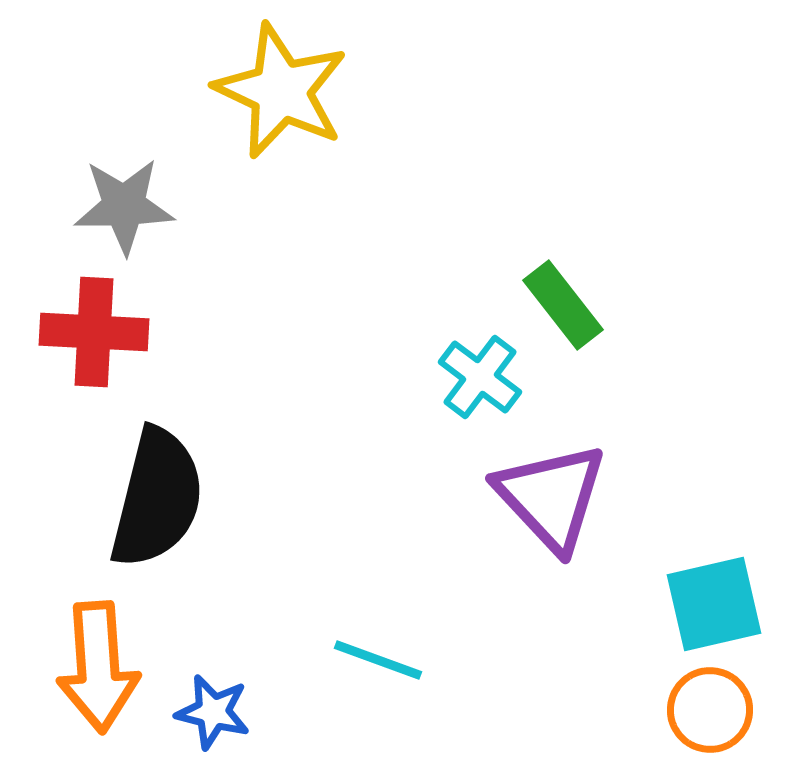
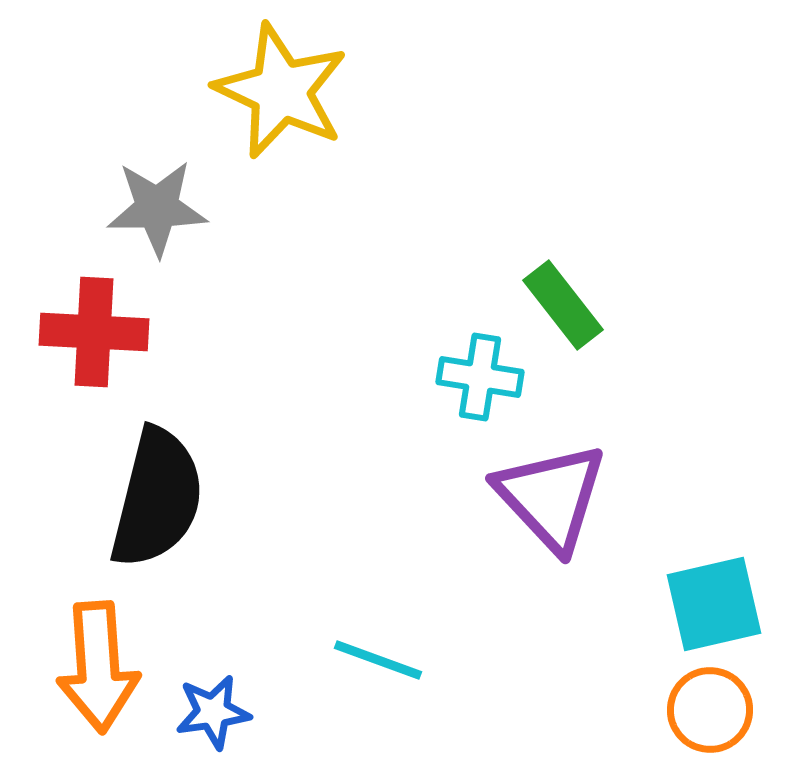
gray star: moved 33 px right, 2 px down
cyan cross: rotated 28 degrees counterclockwise
blue star: rotated 22 degrees counterclockwise
